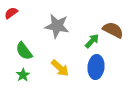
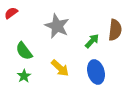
gray star: rotated 15 degrees clockwise
brown semicircle: moved 2 px right; rotated 70 degrees clockwise
blue ellipse: moved 5 px down; rotated 20 degrees counterclockwise
green star: moved 1 px right, 1 px down
